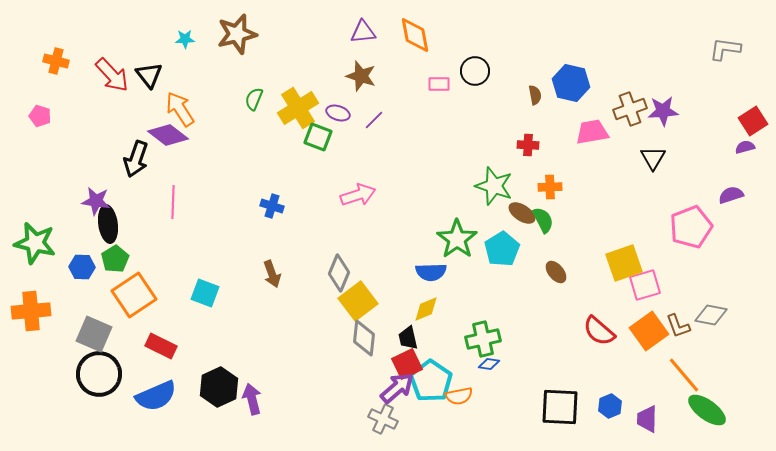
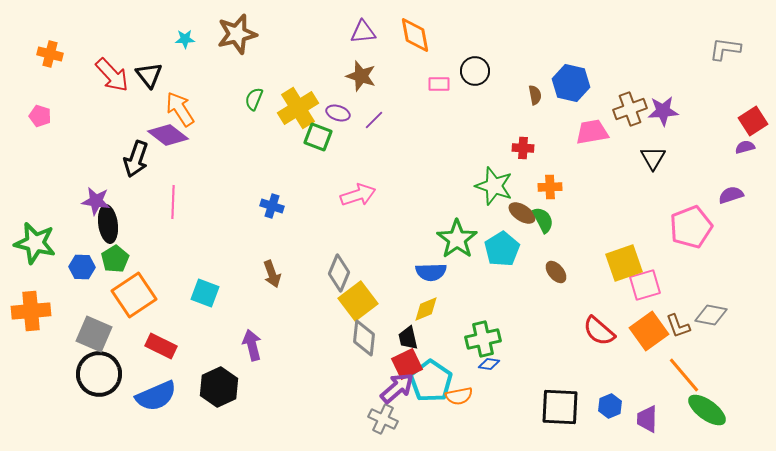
orange cross at (56, 61): moved 6 px left, 7 px up
red cross at (528, 145): moved 5 px left, 3 px down
purple arrow at (252, 399): moved 54 px up
